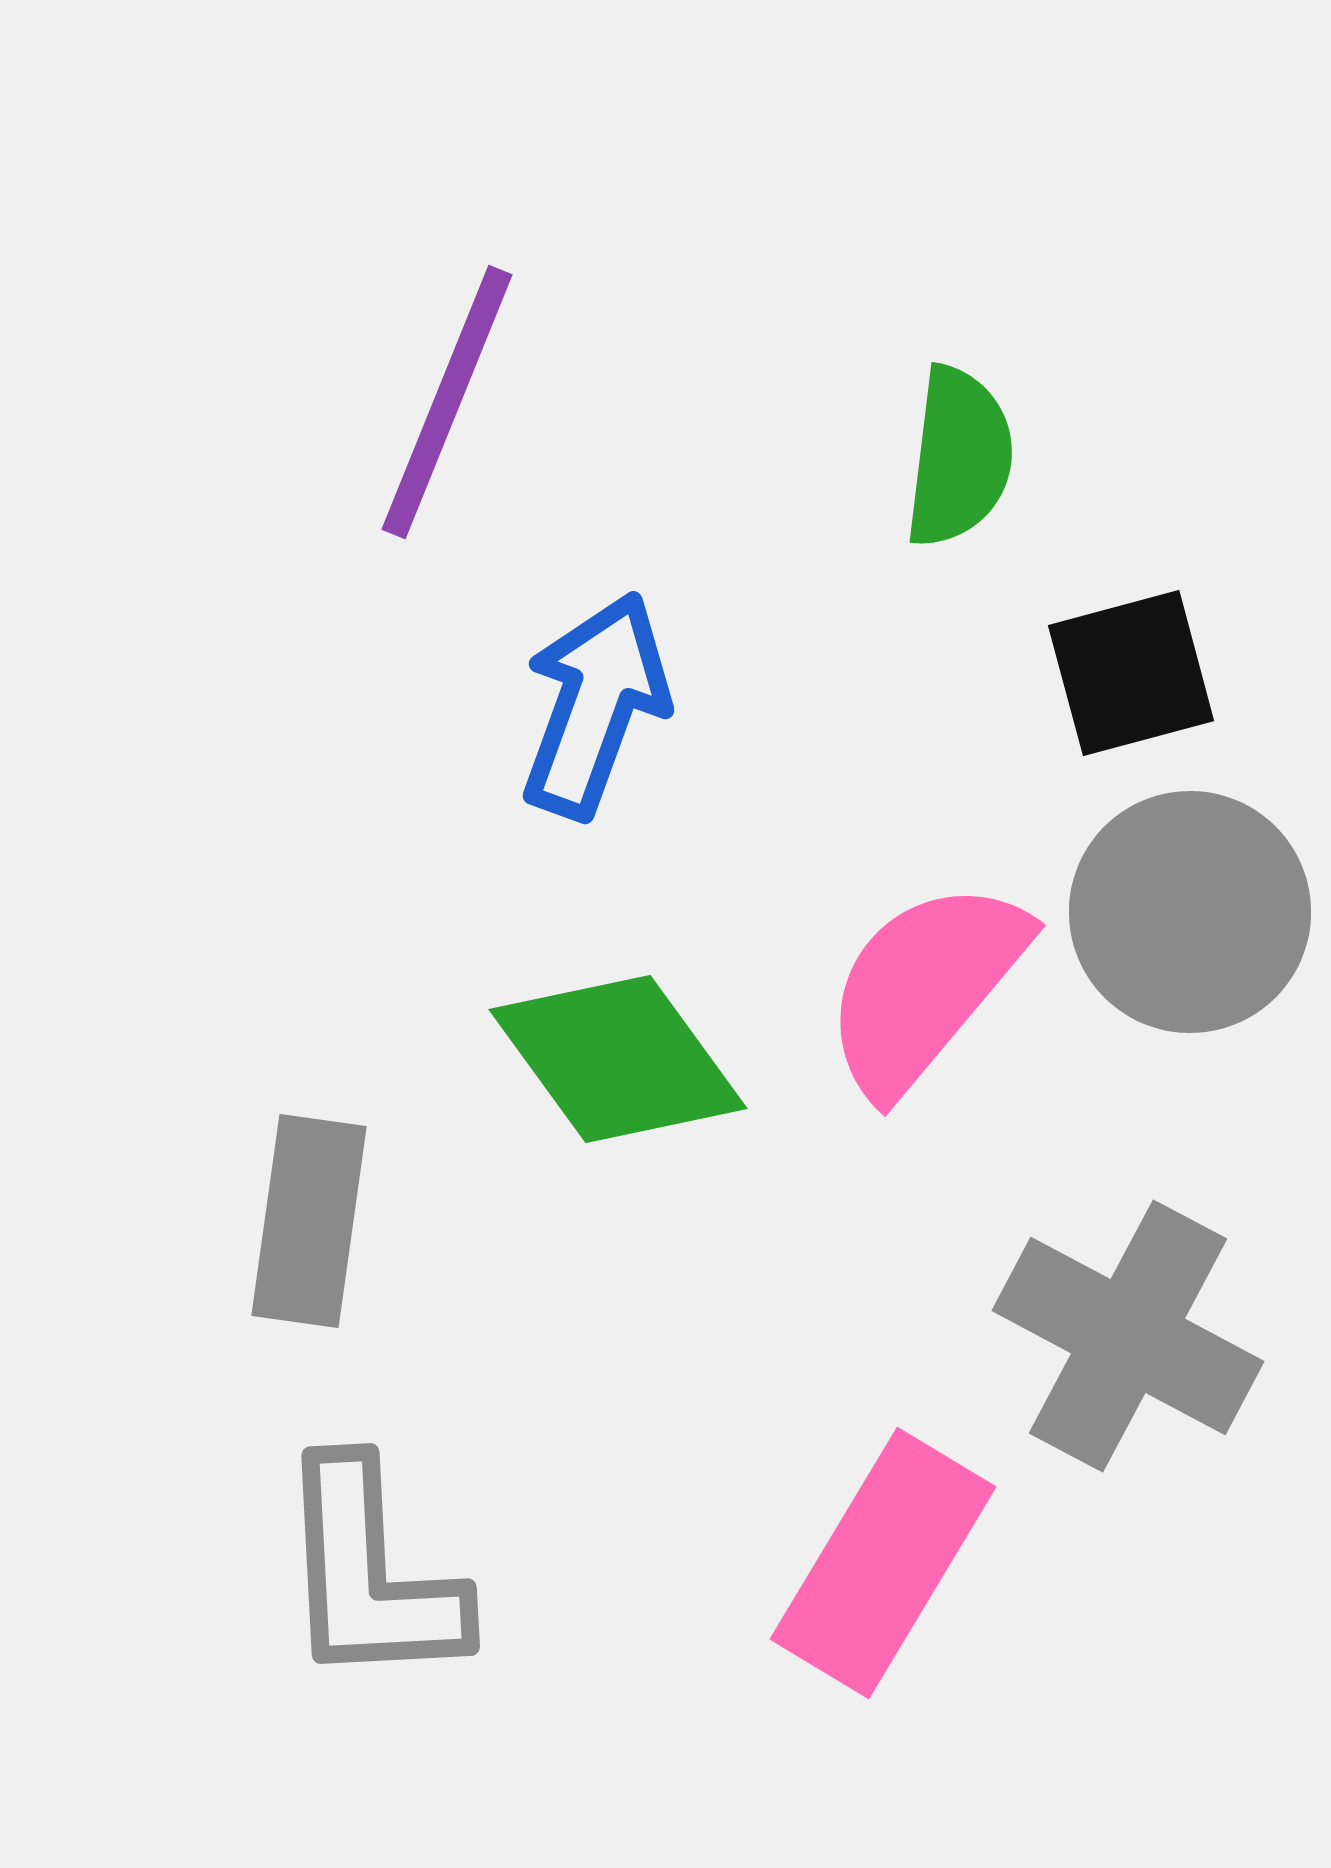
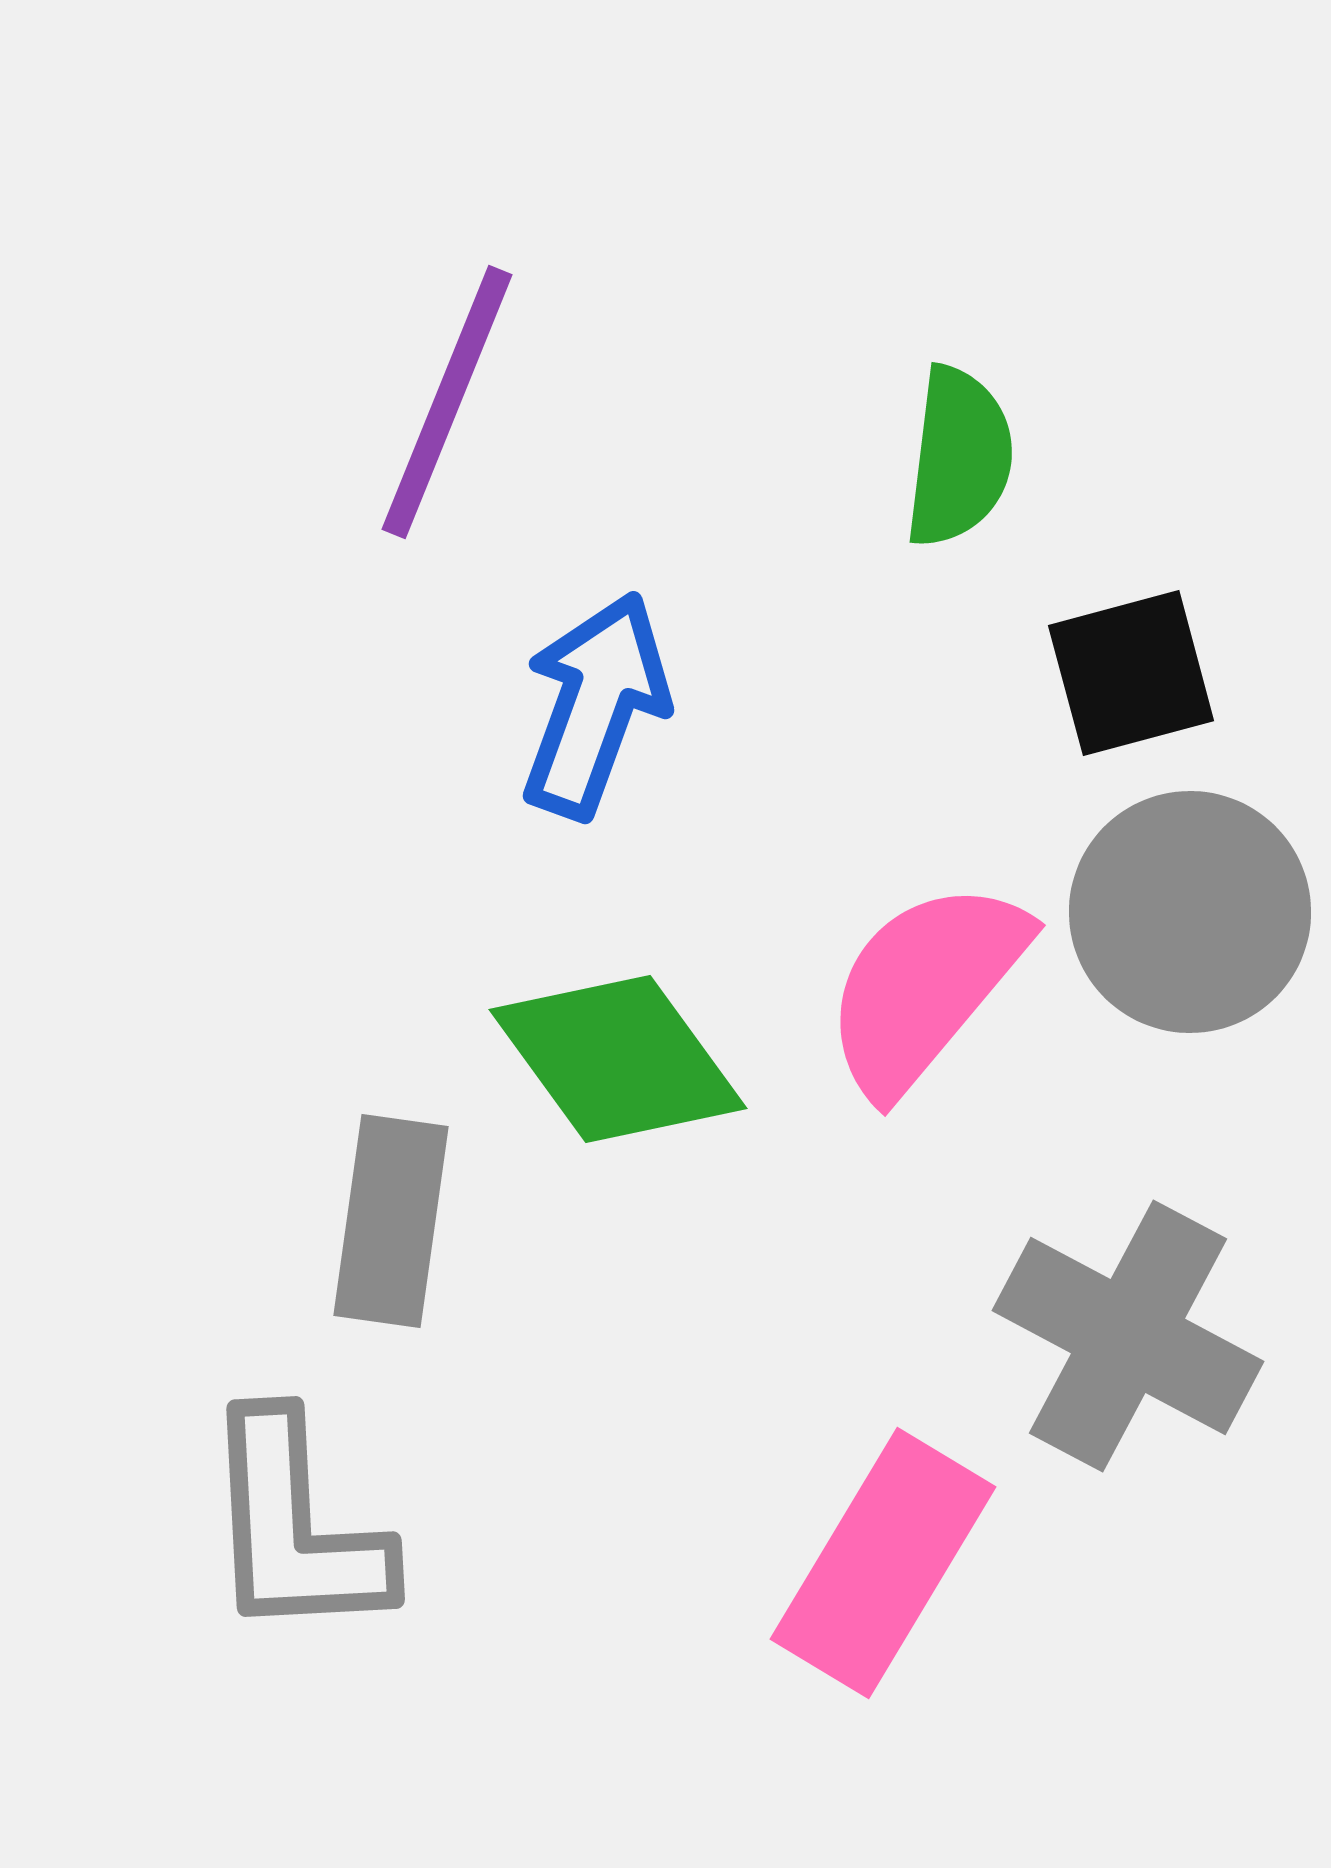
gray rectangle: moved 82 px right
gray L-shape: moved 75 px left, 47 px up
